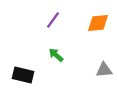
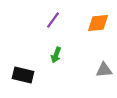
green arrow: rotated 112 degrees counterclockwise
